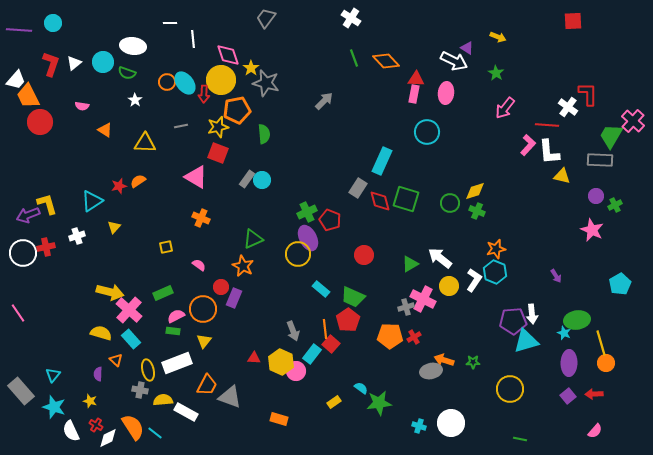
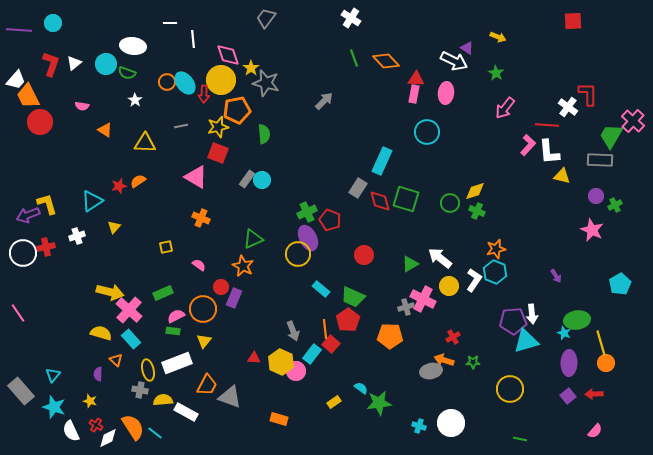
cyan circle at (103, 62): moved 3 px right, 2 px down
red cross at (414, 337): moved 39 px right
